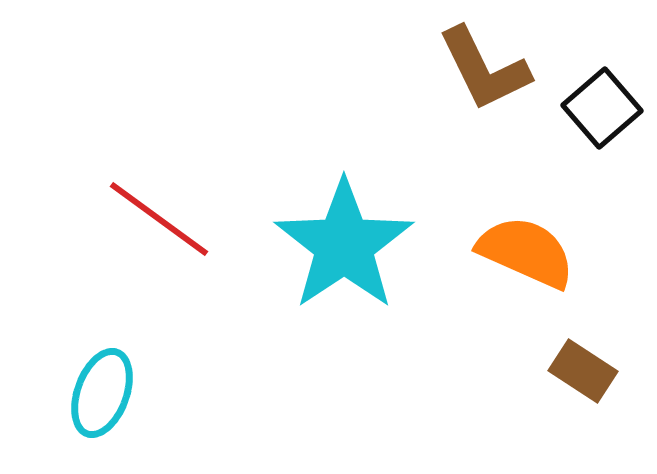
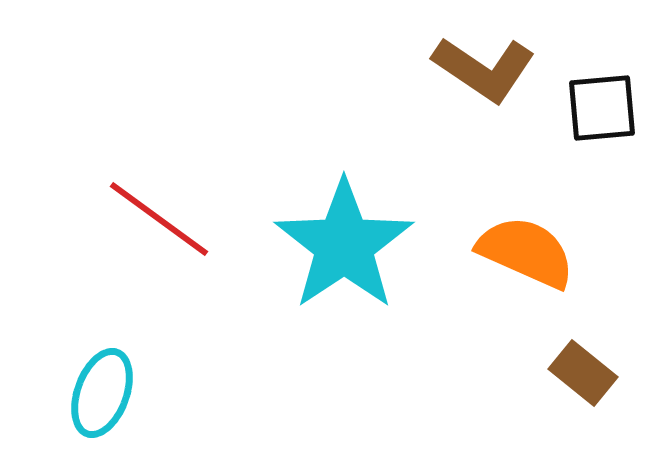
brown L-shape: rotated 30 degrees counterclockwise
black square: rotated 36 degrees clockwise
brown rectangle: moved 2 px down; rotated 6 degrees clockwise
